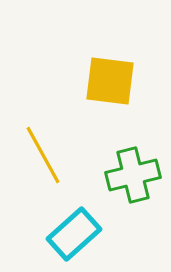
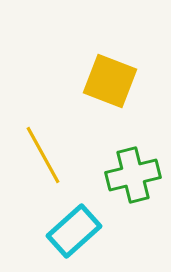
yellow square: rotated 14 degrees clockwise
cyan rectangle: moved 3 px up
